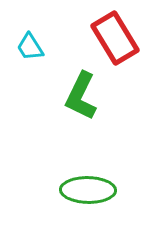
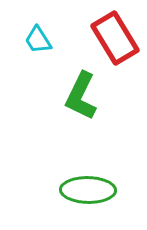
cyan trapezoid: moved 8 px right, 7 px up
